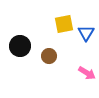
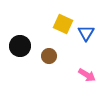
yellow square: moved 1 px left; rotated 36 degrees clockwise
pink arrow: moved 2 px down
